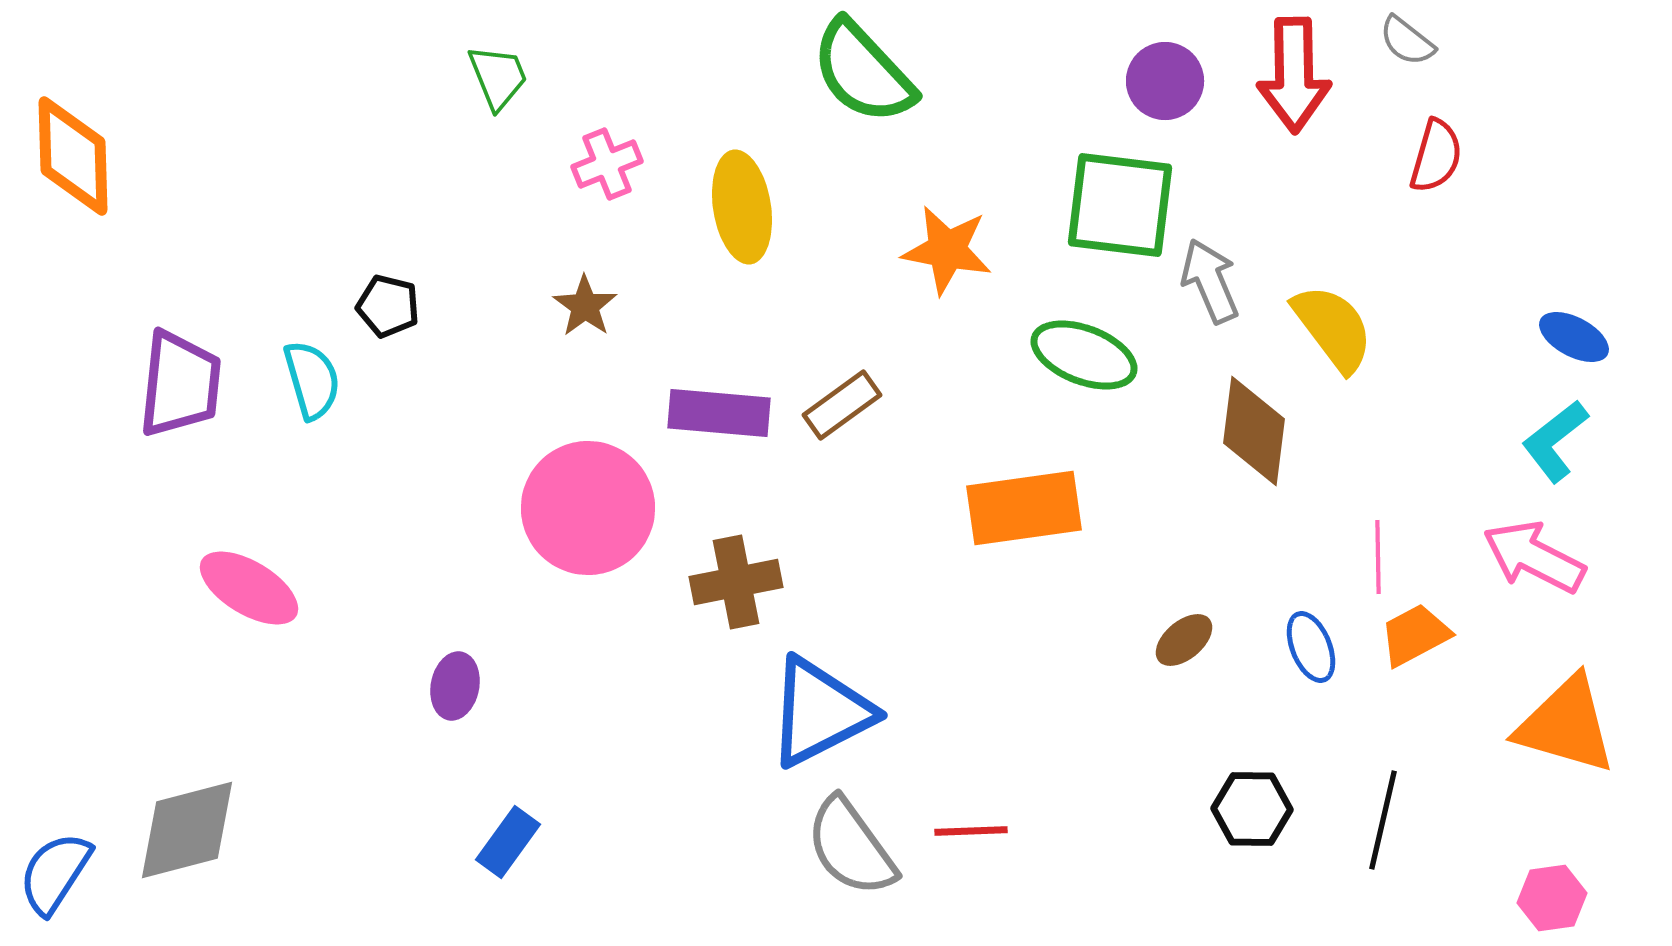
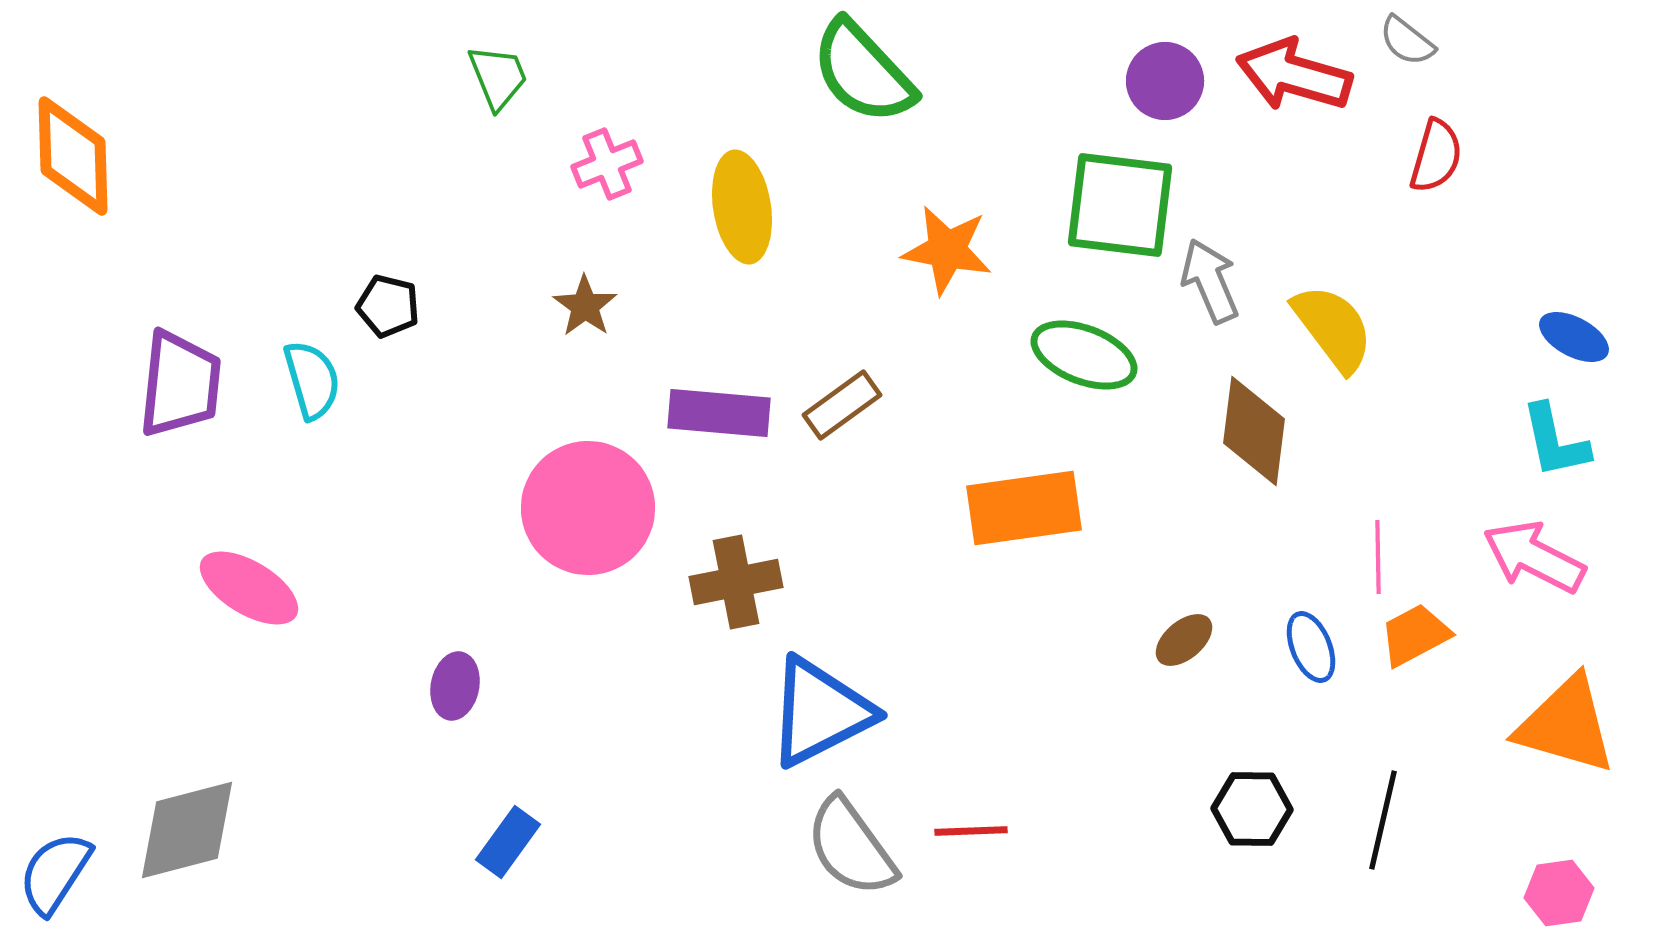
red arrow at (1294, 75): rotated 107 degrees clockwise
cyan L-shape at (1555, 441): rotated 64 degrees counterclockwise
pink hexagon at (1552, 898): moved 7 px right, 5 px up
